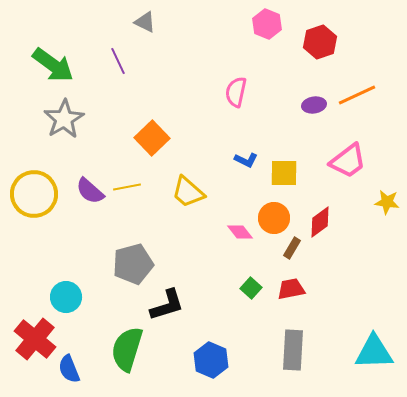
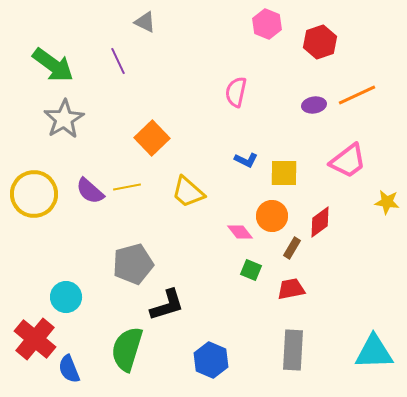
orange circle: moved 2 px left, 2 px up
green square: moved 18 px up; rotated 20 degrees counterclockwise
